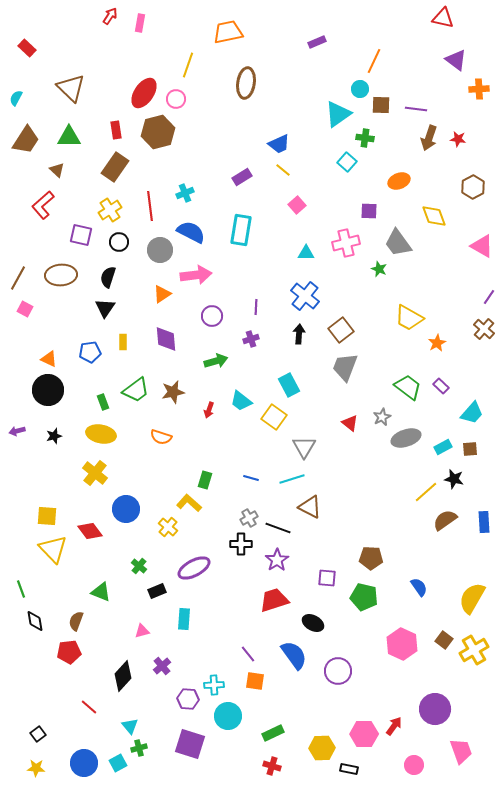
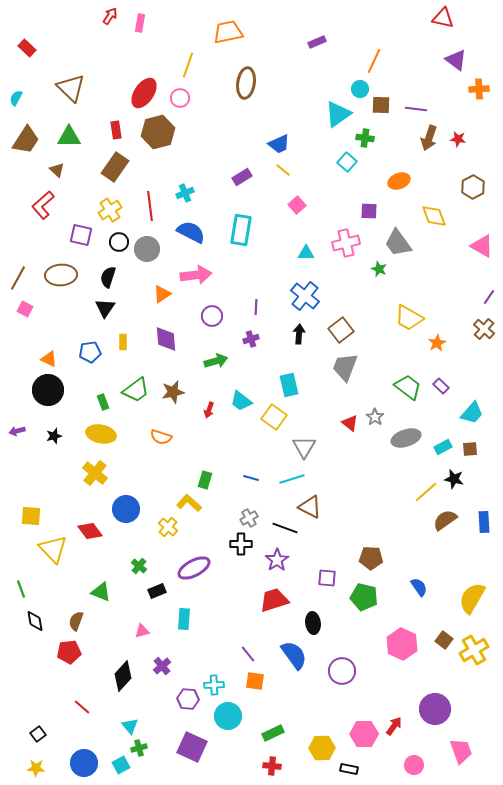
pink circle at (176, 99): moved 4 px right, 1 px up
gray circle at (160, 250): moved 13 px left, 1 px up
cyan rectangle at (289, 385): rotated 15 degrees clockwise
gray star at (382, 417): moved 7 px left; rotated 12 degrees counterclockwise
yellow square at (47, 516): moved 16 px left
black line at (278, 528): moved 7 px right
black ellipse at (313, 623): rotated 55 degrees clockwise
purple circle at (338, 671): moved 4 px right
red line at (89, 707): moved 7 px left
purple square at (190, 744): moved 2 px right, 3 px down; rotated 8 degrees clockwise
cyan square at (118, 763): moved 3 px right, 2 px down
red cross at (272, 766): rotated 12 degrees counterclockwise
